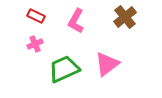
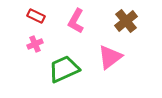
brown cross: moved 1 px right, 4 px down
pink triangle: moved 3 px right, 7 px up
